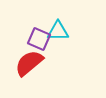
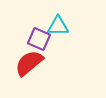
cyan triangle: moved 5 px up
